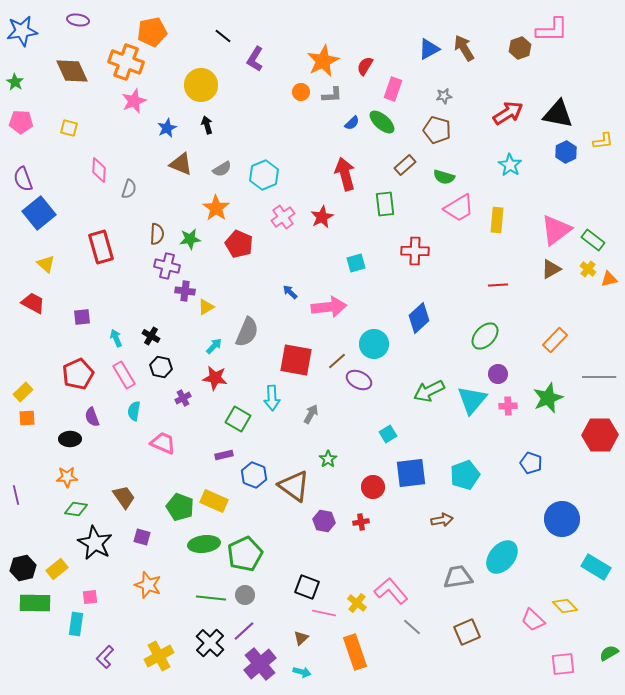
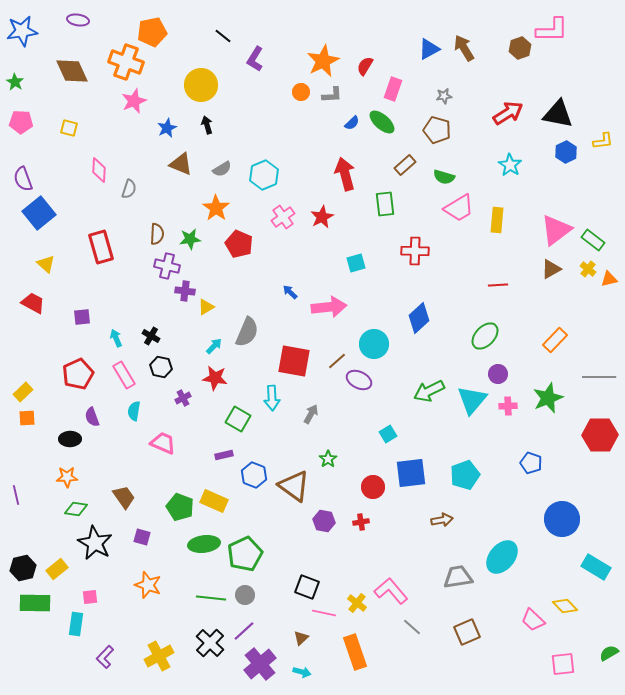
red square at (296, 360): moved 2 px left, 1 px down
